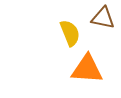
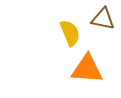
brown triangle: moved 1 px down
